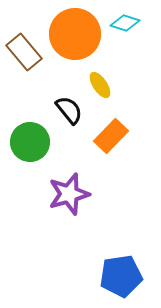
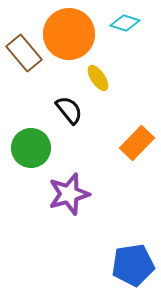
orange circle: moved 6 px left
brown rectangle: moved 1 px down
yellow ellipse: moved 2 px left, 7 px up
orange rectangle: moved 26 px right, 7 px down
green circle: moved 1 px right, 6 px down
blue pentagon: moved 12 px right, 11 px up
